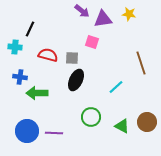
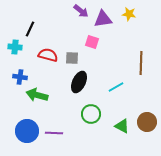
purple arrow: moved 1 px left
brown line: rotated 20 degrees clockwise
black ellipse: moved 3 px right, 2 px down
cyan line: rotated 14 degrees clockwise
green arrow: moved 2 px down; rotated 15 degrees clockwise
green circle: moved 3 px up
